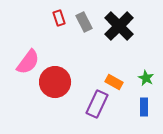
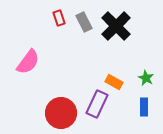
black cross: moved 3 px left
red circle: moved 6 px right, 31 px down
